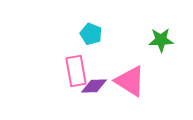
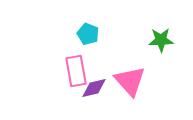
cyan pentagon: moved 3 px left
pink triangle: rotated 16 degrees clockwise
purple diamond: moved 2 px down; rotated 12 degrees counterclockwise
